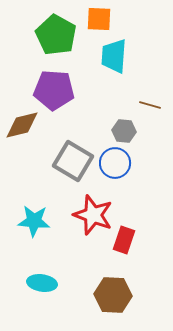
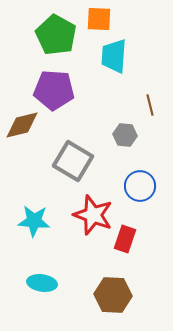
brown line: rotated 60 degrees clockwise
gray hexagon: moved 1 px right, 4 px down
blue circle: moved 25 px right, 23 px down
red rectangle: moved 1 px right, 1 px up
